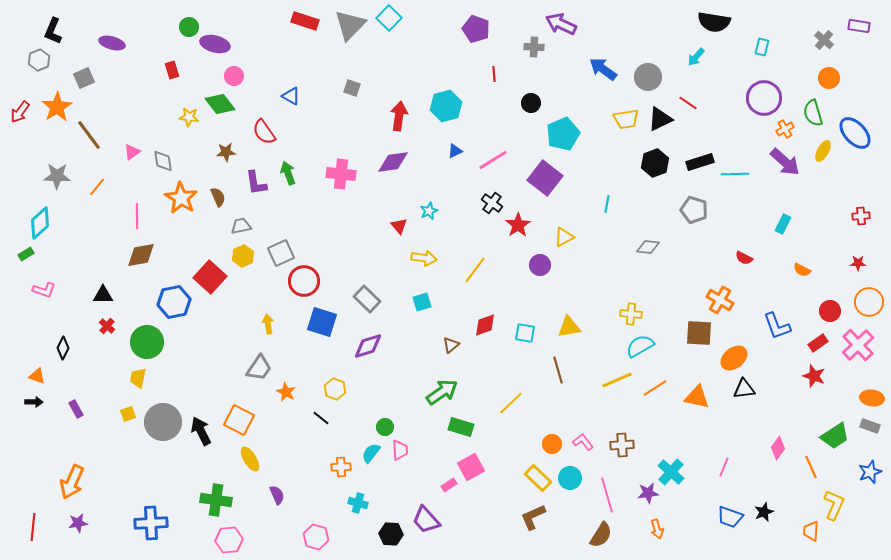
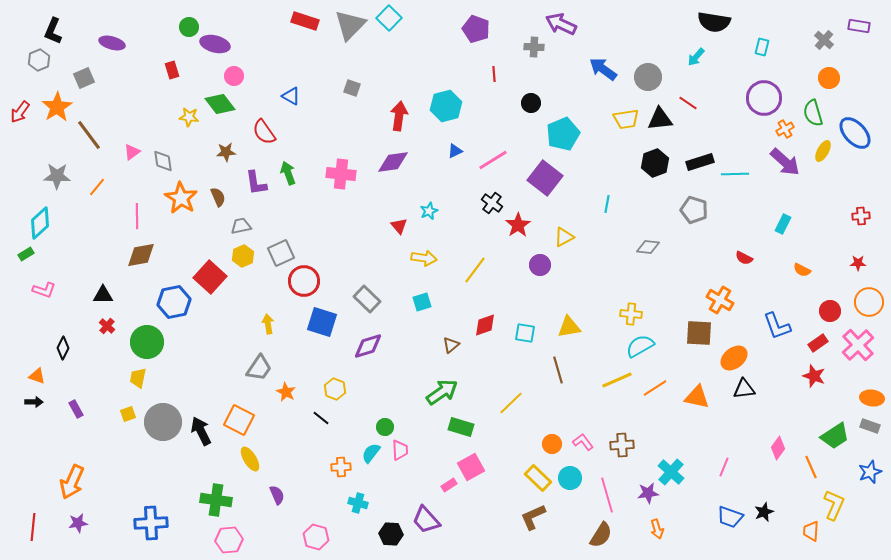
black triangle at (660, 119): rotated 20 degrees clockwise
